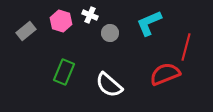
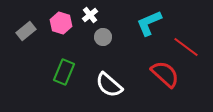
white cross: rotated 28 degrees clockwise
pink hexagon: moved 2 px down
gray circle: moved 7 px left, 4 px down
red line: rotated 68 degrees counterclockwise
red semicircle: rotated 64 degrees clockwise
